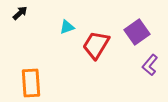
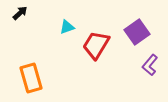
orange rectangle: moved 5 px up; rotated 12 degrees counterclockwise
